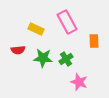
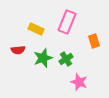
pink rectangle: rotated 50 degrees clockwise
orange rectangle: rotated 16 degrees counterclockwise
green star: rotated 24 degrees counterclockwise
